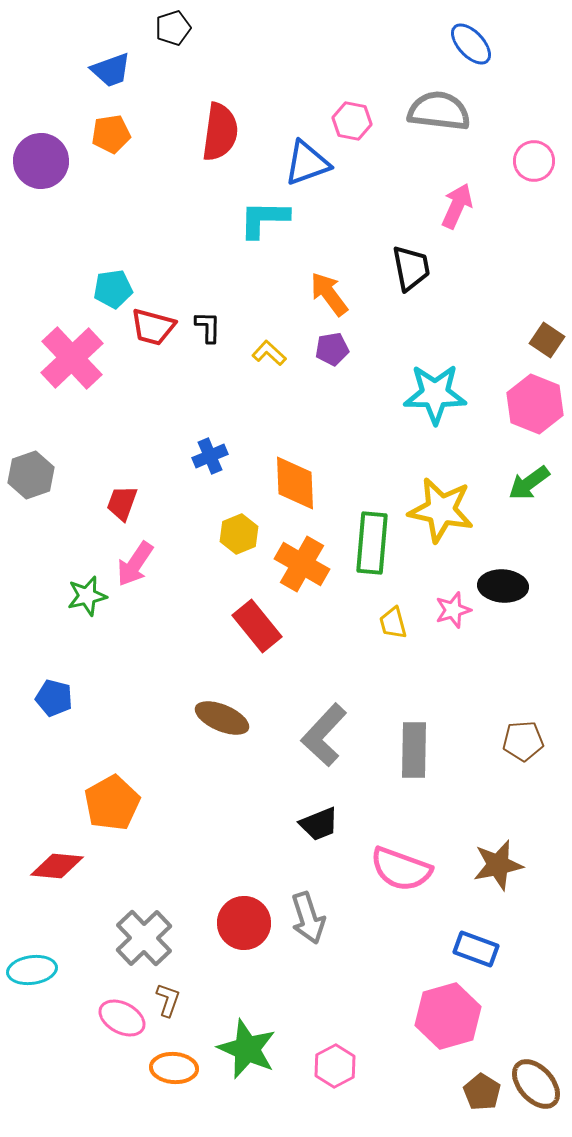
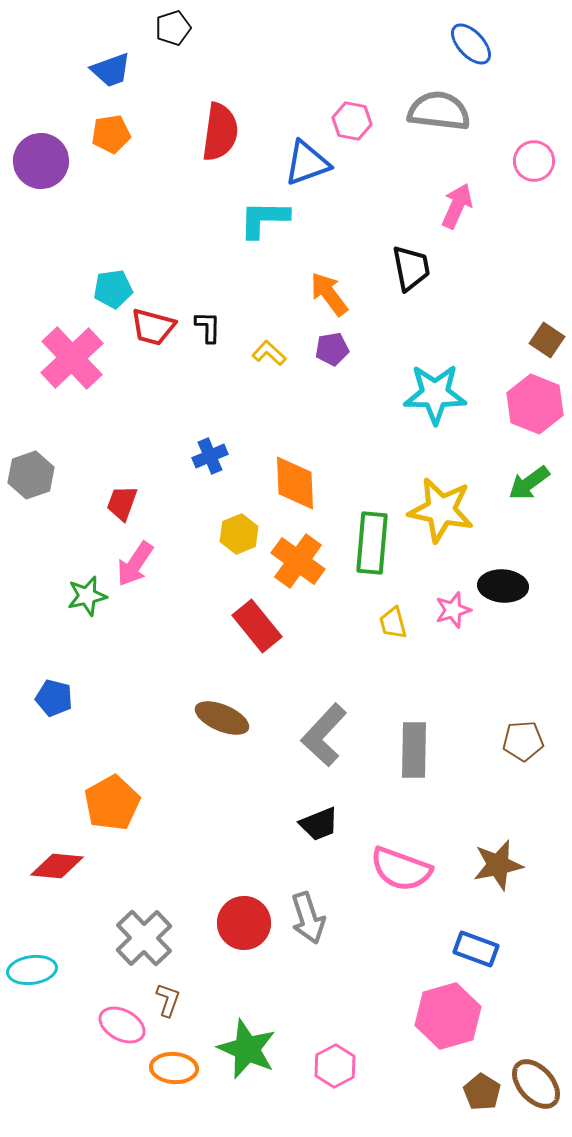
orange cross at (302, 564): moved 4 px left, 3 px up; rotated 6 degrees clockwise
pink ellipse at (122, 1018): moved 7 px down
